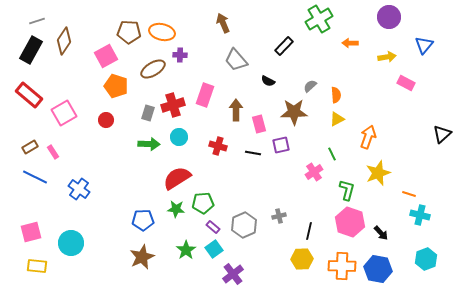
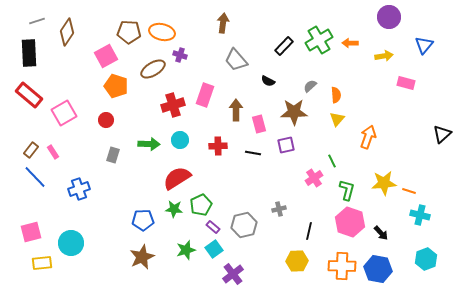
green cross at (319, 19): moved 21 px down
brown arrow at (223, 23): rotated 30 degrees clockwise
brown diamond at (64, 41): moved 3 px right, 9 px up
black rectangle at (31, 50): moved 2 px left, 3 px down; rotated 32 degrees counterclockwise
purple cross at (180, 55): rotated 16 degrees clockwise
yellow arrow at (387, 57): moved 3 px left, 1 px up
pink rectangle at (406, 83): rotated 12 degrees counterclockwise
gray rectangle at (148, 113): moved 35 px left, 42 px down
yellow triangle at (337, 119): rotated 21 degrees counterclockwise
cyan circle at (179, 137): moved 1 px right, 3 px down
purple square at (281, 145): moved 5 px right
red cross at (218, 146): rotated 18 degrees counterclockwise
brown rectangle at (30, 147): moved 1 px right, 3 px down; rotated 21 degrees counterclockwise
green line at (332, 154): moved 7 px down
pink cross at (314, 172): moved 6 px down
yellow star at (378, 173): moved 6 px right, 10 px down; rotated 15 degrees clockwise
blue line at (35, 177): rotated 20 degrees clockwise
blue cross at (79, 189): rotated 35 degrees clockwise
orange line at (409, 194): moved 3 px up
green pentagon at (203, 203): moved 2 px left, 2 px down; rotated 20 degrees counterclockwise
green star at (176, 209): moved 2 px left
gray cross at (279, 216): moved 7 px up
gray hexagon at (244, 225): rotated 10 degrees clockwise
green star at (186, 250): rotated 18 degrees clockwise
yellow hexagon at (302, 259): moved 5 px left, 2 px down
yellow rectangle at (37, 266): moved 5 px right, 3 px up; rotated 12 degrees counterclockwise
